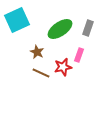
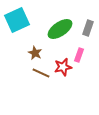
brown star: moved 2 px left, 1 px down
